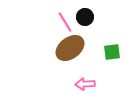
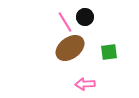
green square: moved 3 px left
